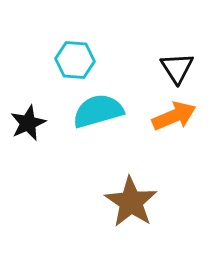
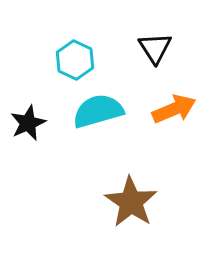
cyan hexagon: rotated 21 degrees clockwise
black triangle: moved 22 px left, 20 px up
orange arrow: moved 7 px up
